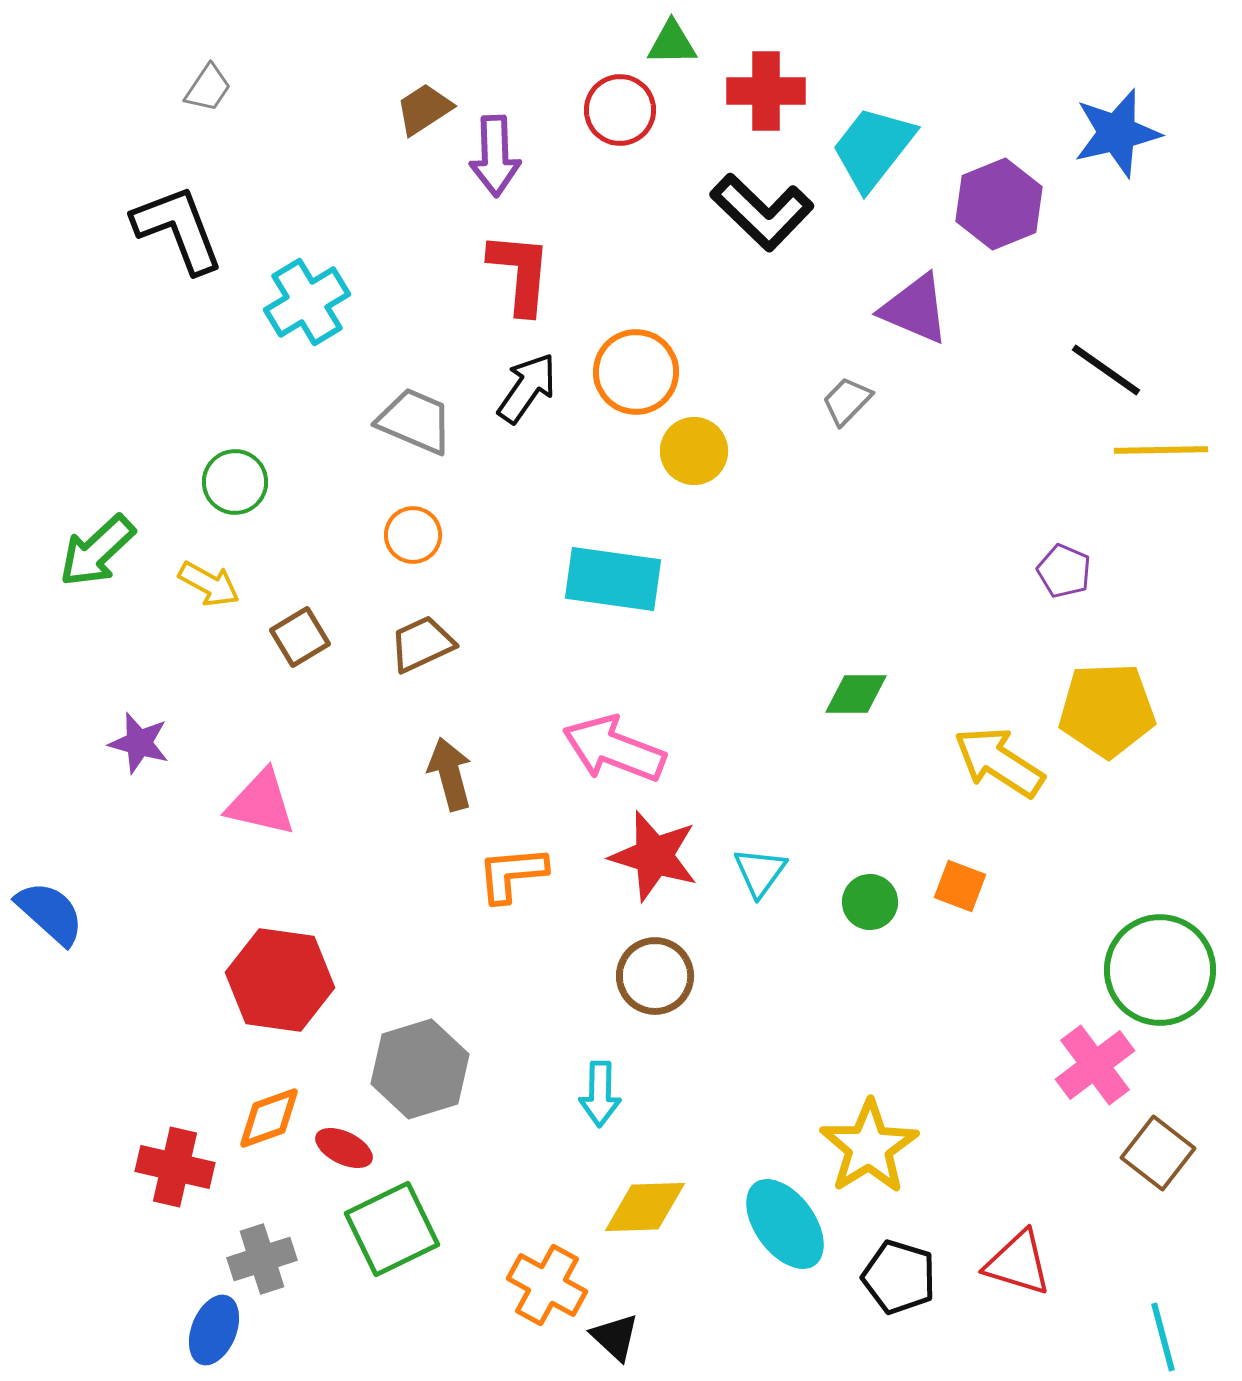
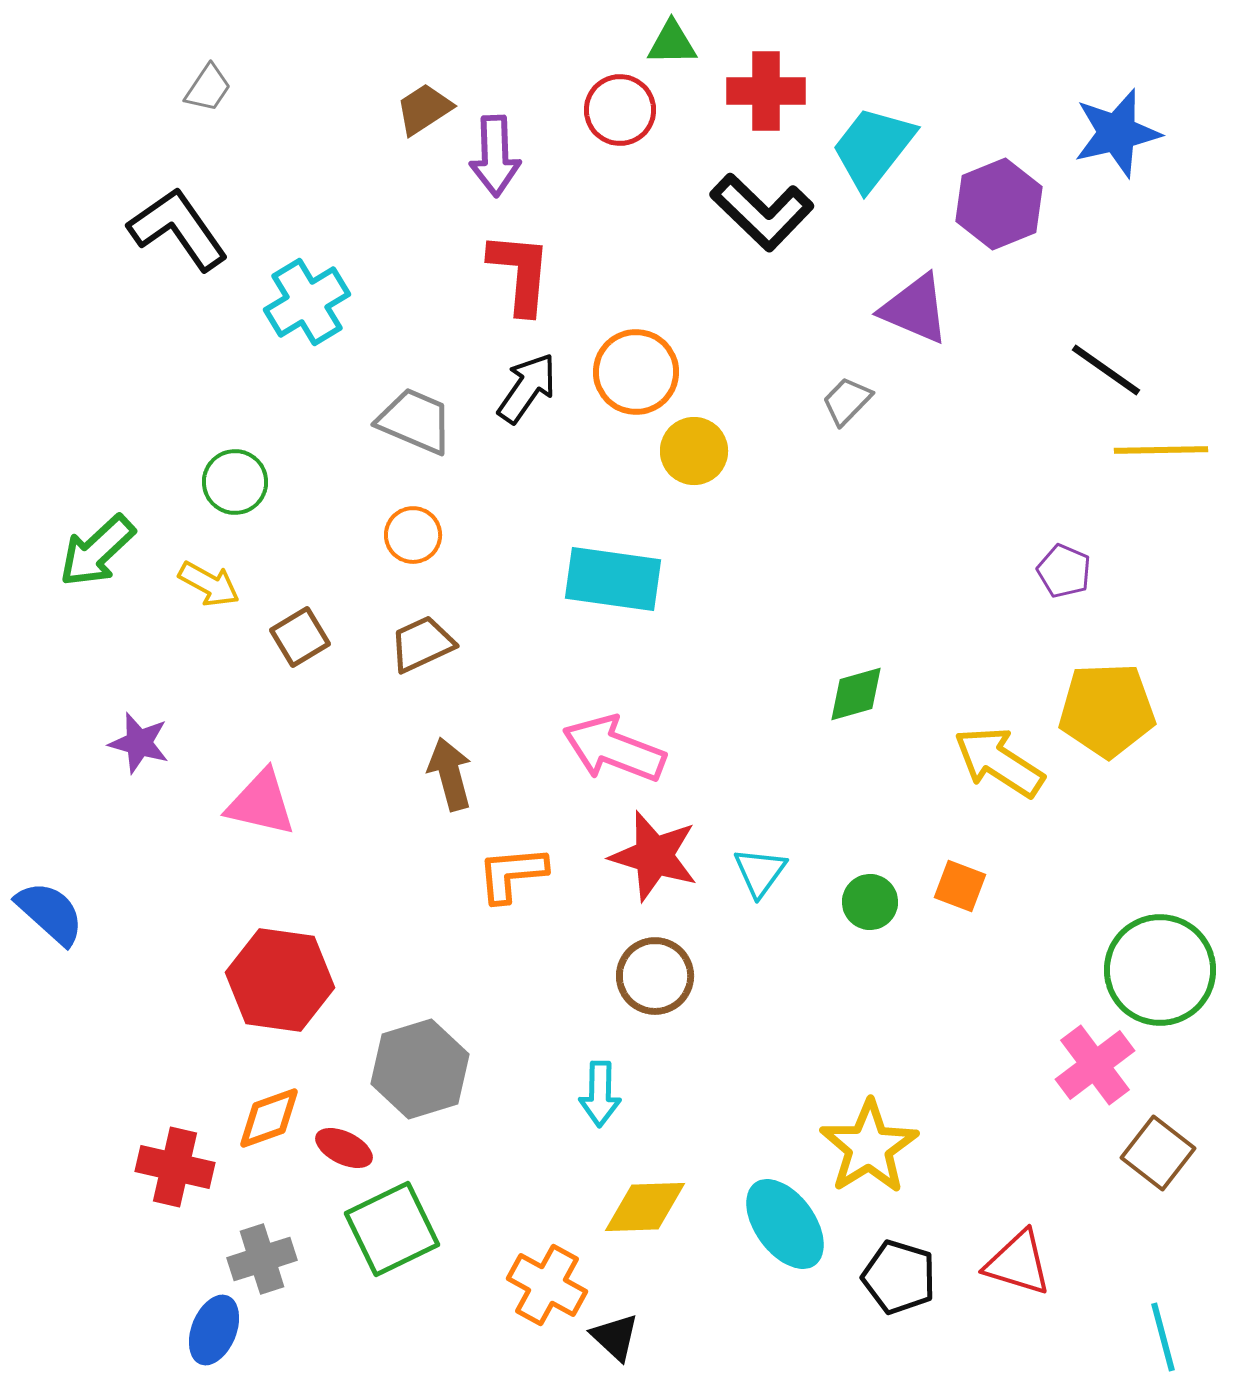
black L-shape at (178, 229): rotated 14 degrees counterclockwise
green diamond at (856, 694): rotated 16 degrees counterclockwise
